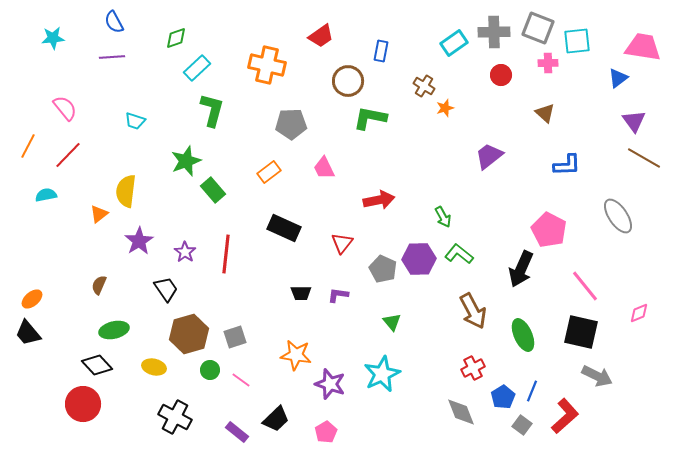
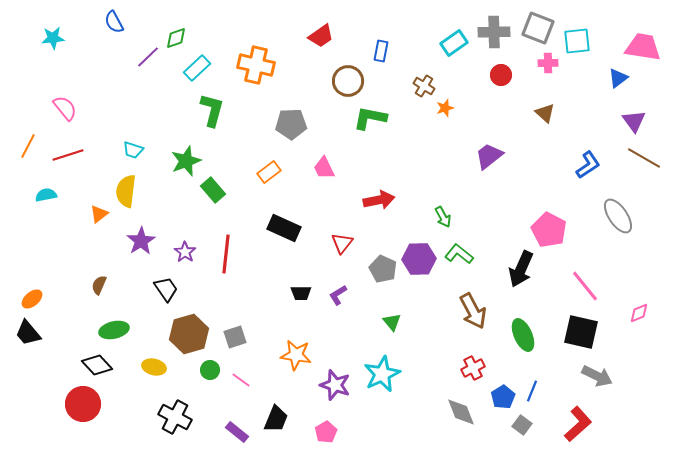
purple line at (112, 57): moved 36 px right; rotated 40 degrees counterclockwise
orange cross at (267, 65): moved 11 px left
cyan trapezoid at (135, 121): moved 2 px left, 29 px down
red line at (68, 155): rotated 28 degrees clockwise
blue L-shape at (567, 165): moved 21 px right; rotated 32 degrees counterclockwise
purple star at (139, 241): moved 2 px right
purple L-shape at (338, 295): rotated 40 degrees counterclockwise
purple star at (330, 384): moved 5 px right, 1 px down
red L-shape at (565, 416): moved 13 px right, 8 px down
black trapezoid at (276, 419): rotated 24 degrees counterclockwise
